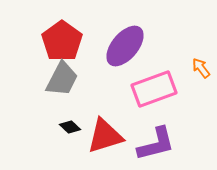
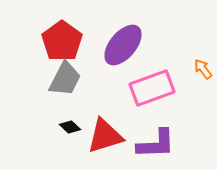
purple ellipse: moved 2 px left, 1 px up
orange arrow: moved 2 px right, 1 px down
gray trapezoid: moved 3 px right
pink rectangle: moved 2 px left, 1 px up
purple L-shape: rotated 12 degrees clockwise
